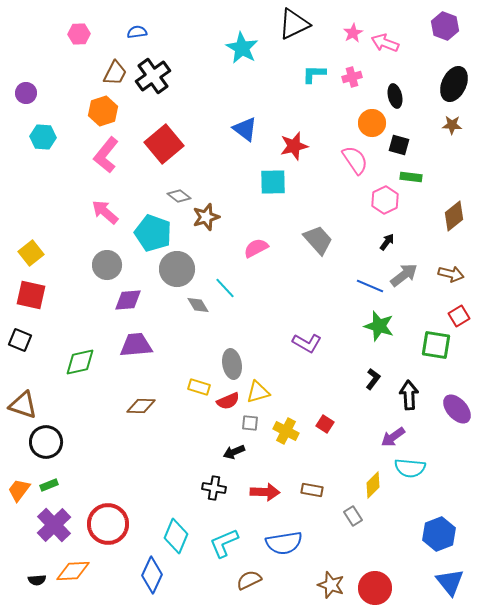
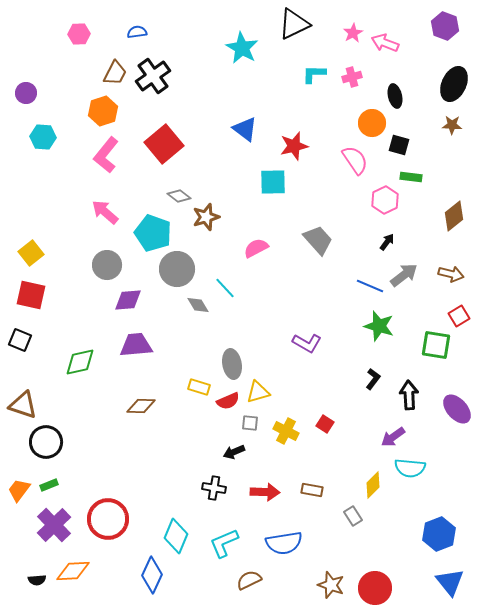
red circle at (108, 524): moved 5 px up
